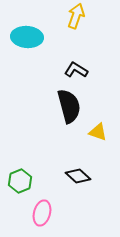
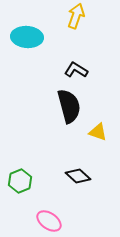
pink ellipse: moved 7 px right, 8 px down; rotated 70 degrees counterclockwise
